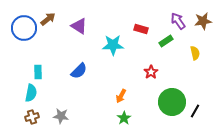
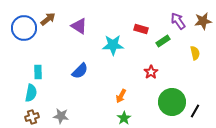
green rectangle: moved 3 px left
blue semicircle: moved 1 px right
